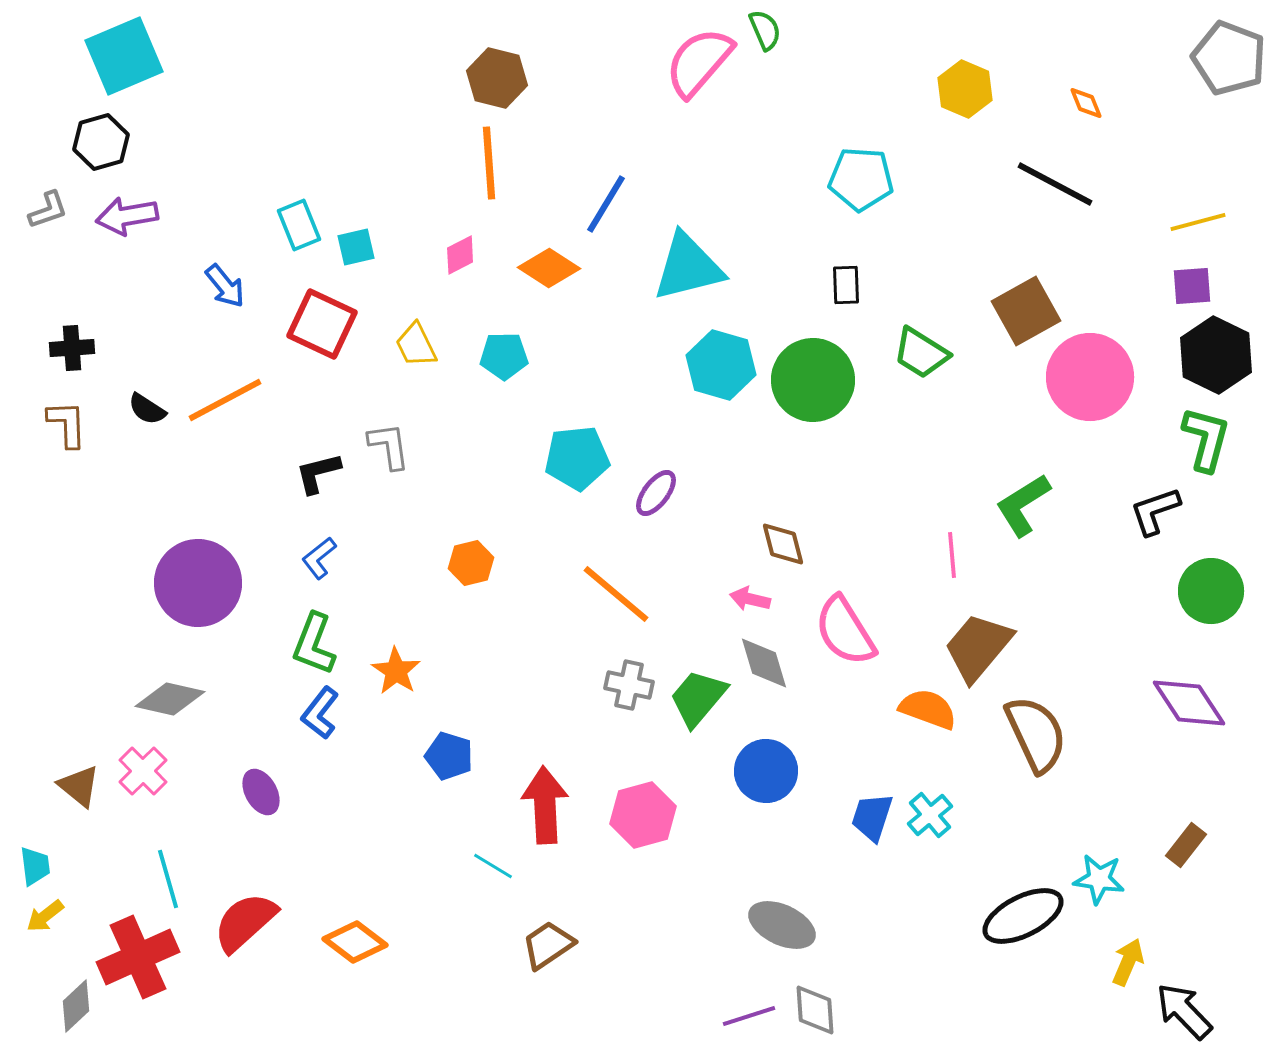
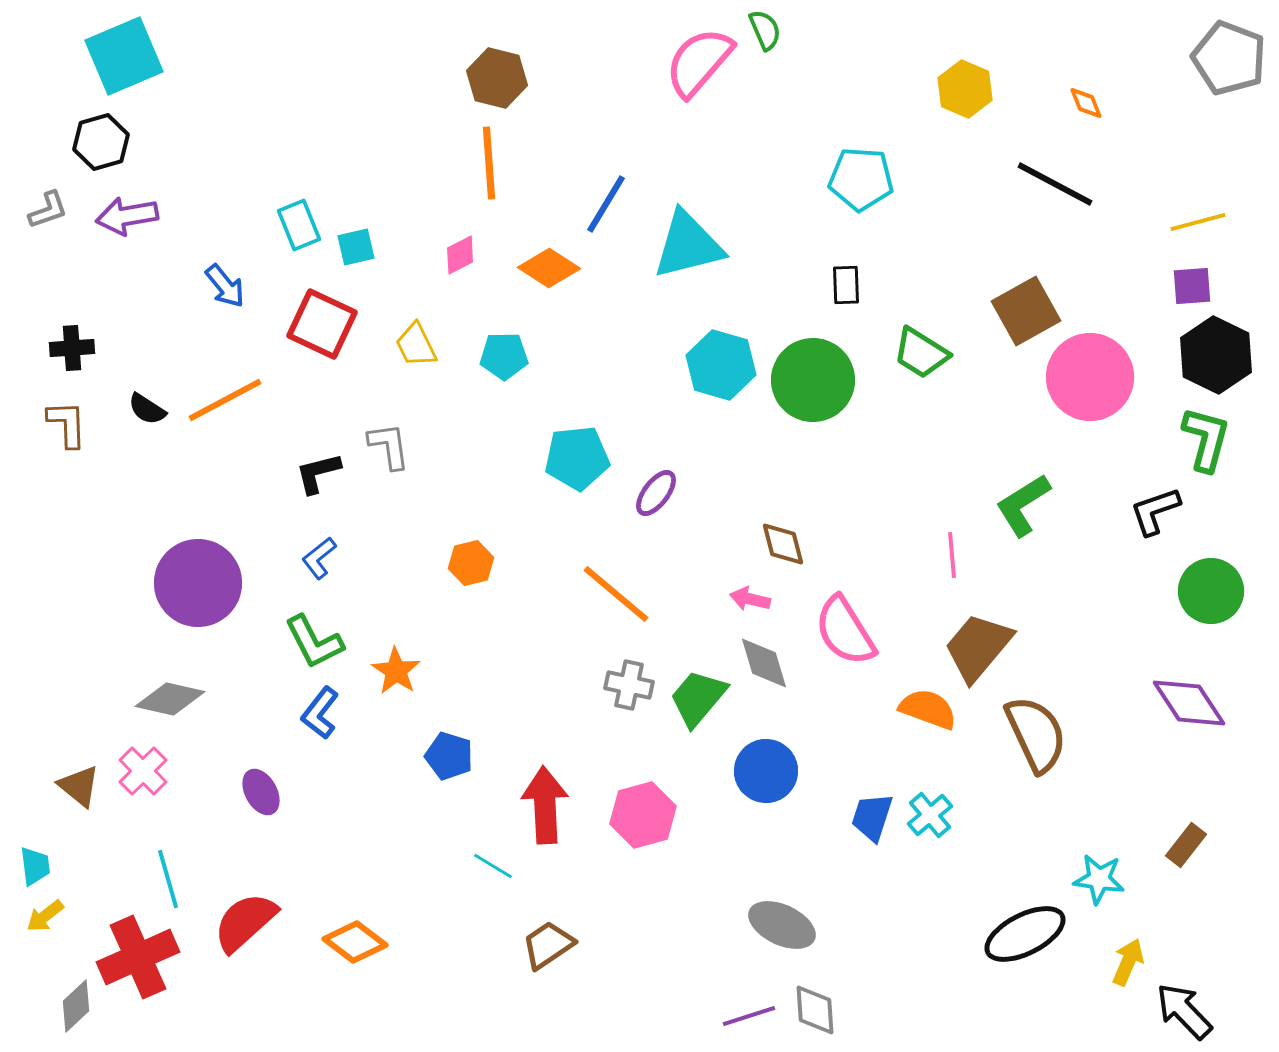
cyan triangle at (688, 267): moved 22 px up
green L-shape at (314, 644): moved 2 px up; rotated 48 degrees counterclockwise
black ellipse at (1023, 916): moved 2 px right, 18 px down
